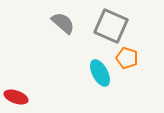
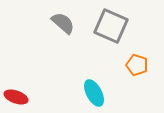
orange pentagon: moved 10 px right, 7 px down
cyan ellipse: moved 6 px left, 20 px down
